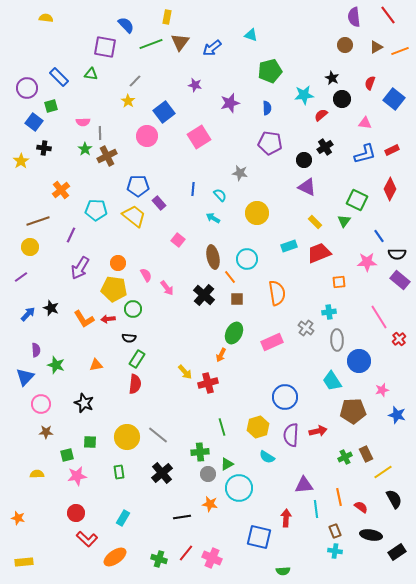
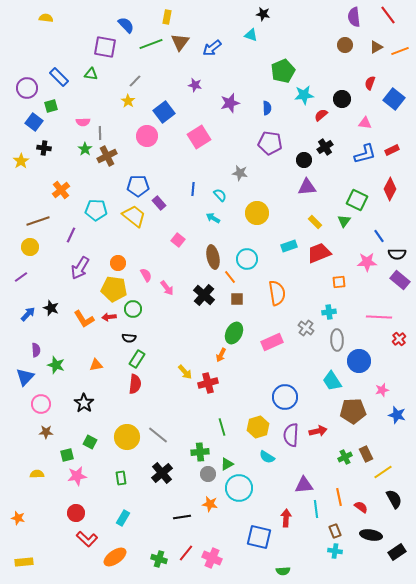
green pentagon at (270, 71): moved 13 px right; rotated 10 degrees counterclockwise
black star at (332, 78): moved 69 px left, 64 px up; rotated 16 degrees counterclockwise
purple triangle at (307, 187): rotated 30 degrees counterclockwise
pink line at (379, 317): rotated 55 degrees counterclockwise
red arrow at (108, 319): moved 1 px right, 2 px up
black star at (84, 403): rotated 12 degrees clockwise
green square at (90, 442): rotated 24 degrees clockwise
green rectangle at (119, 472): moved 2 px right, 6 px down
